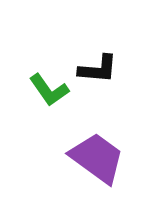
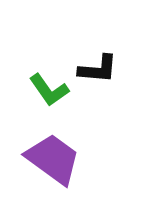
purple trapezoid: moved 44 px left, 1 px down
